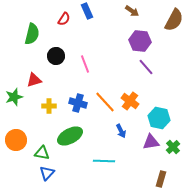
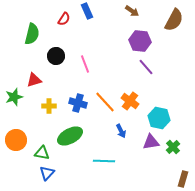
brown rectangle: moved 22 px right
